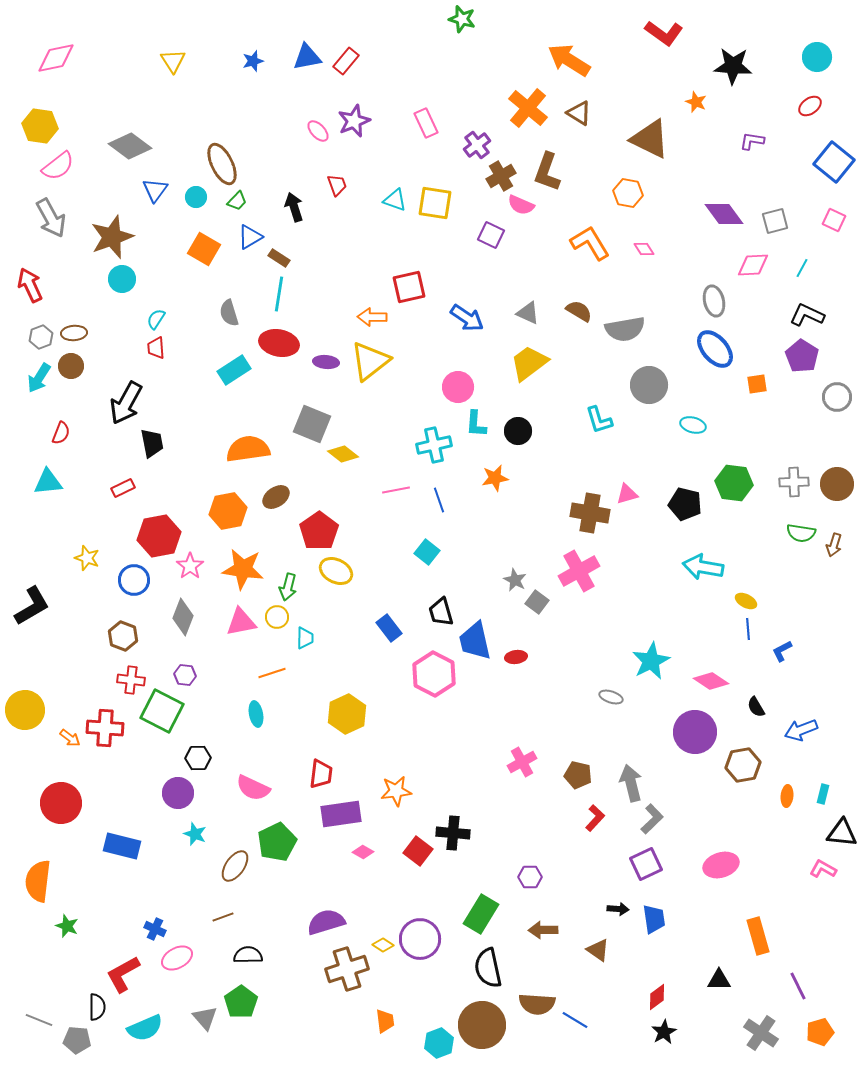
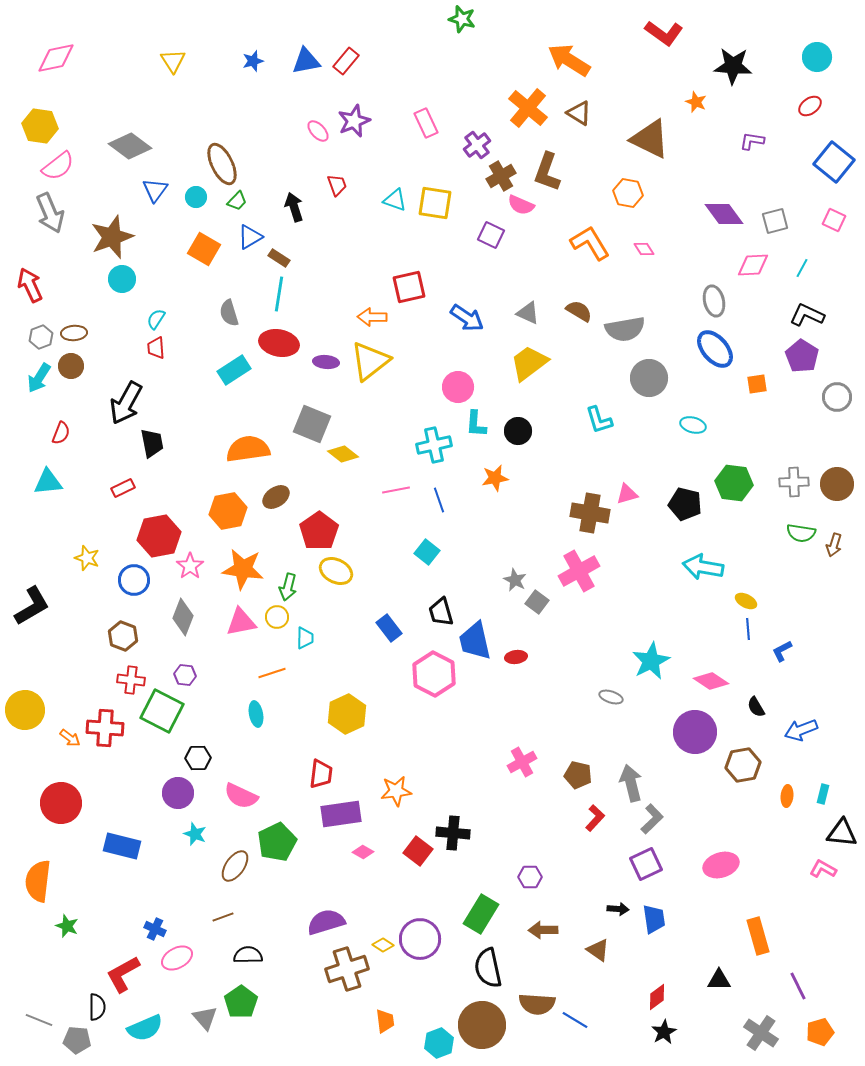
blue triangle at (307, 57): moved 1 px left, 4 px down
gray arrow at (51, 218): moved 1 px left, 5 px up; rotated 6 degrees clockwise
gray circle at (649, 385): moved 7 px up
pink semicircle at (253, 788): moved 12 px left, 8 px down
